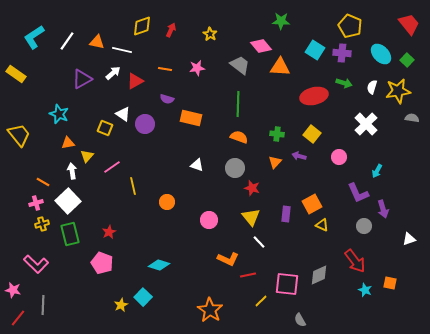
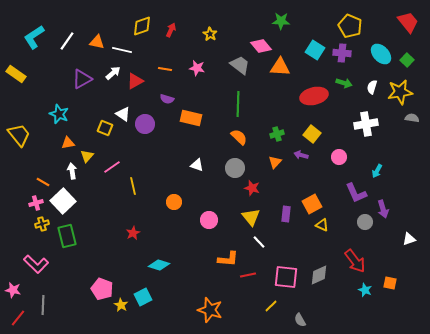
red trapezoid at (409, 24): moved 1 px left, 2 px up
pink star at (197, 68): rotated 21 degrees clockwise
yellow star at (398, 91): moved 2 px right, 1 px down
white cross at (366, 124): rotated 35 degrees clockwise
green cross at (277, 134): rotated 24 degrees counterclockwise
orange semicircle at (239, 137): rotated 24 degrees clockwise
purple arrow at (299, 156): moved 2 px right, 1 px up
purple L-shape at (358, 193): moved 2 px left
white square at (68, 201): moved 5 px left
orange circle at (167, 202): moved 7 px right
gray circle at (364, 226): moved 1 px right, 4 px up
red star at (109, 232): moved 24 px right, 1 px down
green rectangle at (70, 234): moved 3 px left, 2 px down
orange L-shape at (228, 259): rotated 20 degrees counterclockwise
pink pentagon at (102, 263): moved 26 px down
pink square at (287, 284): moved 1 px left, 7 px up
cyan square at (143, 297): rotated 18 degrees clockwise
yellow line at (261, 301): moved 10 px right, 5 px down
yellow star at (121, 305): rotated 16 degrees counterclockwise
orange star at (210, 310): rotated 15 degrees counterclockwise
